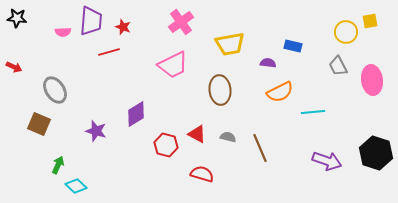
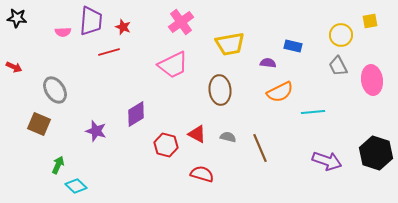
yellow circle: moved 5 px left, 3 px down
